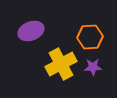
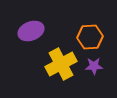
purple star: moved 1 px right, 1 px up
